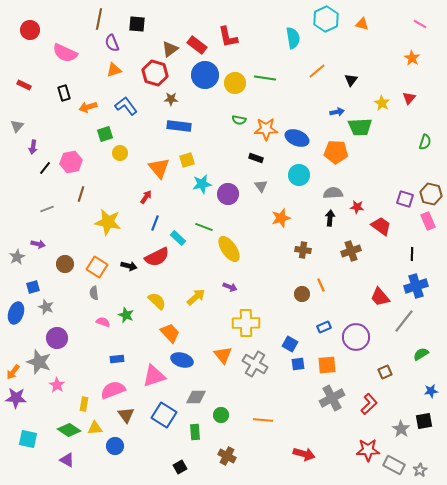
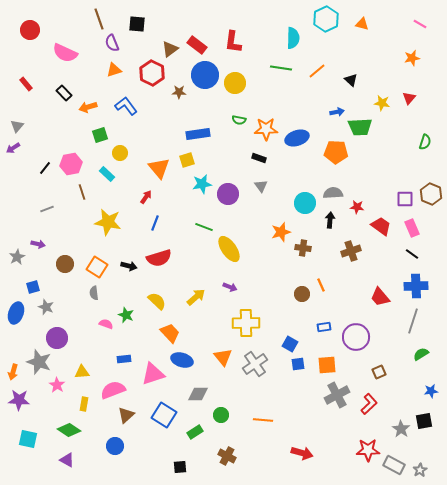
brown line at (99, 19): rotated 30 degrees counterclockwise
red L-shape at (228, 37): moved 5 px right, 5 px down; rotated 20 degrees clockwise
cyan semicircle at (293, 38): rotated 10 degrees clockwise
orange star at (412, 58): rotated 28 degrees clockwise
red hexagon at (155, 73): moved 3 px left; rotated 10 degrees clockwise
green line at (265, 78): moved 16 px right, 10 px up
black triangle at (351, 80): rotated 24 degrees counterclockwise
red rectangle at (24, 85): moved 2 px right, 1 px up; rotated 24 degrees clockwise
black rectangle at (64, 93): rotated 28 degrees counterclockwise
brown star at (171, 99): moved 8 px right, 7 px up
yellow star at (382, 103): rotated 21 degrees counterclockwise
blue rectangle at (179, 126): moved 19 px right, 8 px down; rotated 15 degrees counterclockwise
green square at (105, 134): moved 5 px left, 1 px down
blue ellipse at (297, 138): rotated 40 degrees counterclockwise
purple arrow at (33, 147): moved 20 px left, 1 px down; rotated 48 degrees clockwise
black rectangle at (256, 158): moved 3 px right
pink hexagon at (71, 162): moved 2 px down
cyan circle at (299, 175): moved 6 px right, 28 px down
brown line at (81, 194): moved 1 px right, 2 px up; rotated 35 degrees counterclockwise
brown hexagon at (431, 194): rotated 10 degrees clockwise
purple square at (405, 199): rotated 18 degrees counterclockwise
orange star at (281, 218): moved 14 px down
black arrow at (330, 218): moved 2 px down
pink rectangle at (428, 221): moved 16 px left, 7 px down
cyan rectangle at (178, 238): moved 71 px left, 64 px up
brown cross at (303, 250): moved 2 px up
black line at (412, 254): rotated 56 degrees counterclockwise
red semicircle at (157, 257): moved 2 px right, 1 px down; rotated 10 degrees clockwise
blue cross at (416, 286): rotated 15 degrees clockwise
gray line at (404, 321): moved 9 px right; rotated 20 degrees counterclockwise
pink semicircle at (103, 322): moved 3 px right, 2 px down
blue rectangle at (324, 327): rotated 16 degrees clockwise
orange triangle at (223, 355): moved 2 px down
blue rectangle at (117, 359): moved 7 px right
gray cross at (255, 364): rotated 25 degrees clockwise
orange arrow at (13, 372): rotated 21 degrees counterclockwise
brown square at (385, 372): moved 6 px left
pink triangle at (154, 376): moved 1 px left, 2 px up
gray diamond at (196, 397): moved 2 px right, 3 px up
purple star at (16, 398): moved 3 px right, 2 px down
gray cross at (332, 398): moved 5 px right, 3 px up
brown triangle at (126, 415): rotated 24 degrees clockwise
yellow triangle at (95, 428): moved 13 px left, 56 px up
green rectangle at (195, 432): rotated 63 degrees clockwise
red arrow at (304, 454): moved 2 px left, 1 px up
black square at (180, 467): rotated 24 degrees clockwise
